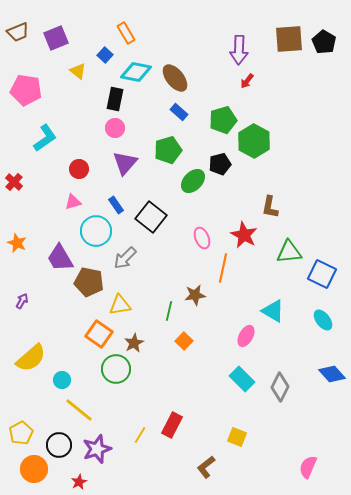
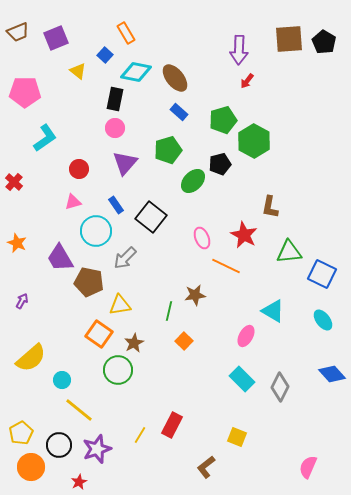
pink pentagon at (26, 90): moved 1 px left, 2 px down; rotated 8 degrees counterclockwise
orange line at (223, 268): moved 3 px right, 2 px up; rotated 76 degrees counterclockwise
green circle at (116, 369): moved 2 px right, 1 px down
orange circle at (34, 469): moved 3 px left, 2 px up
